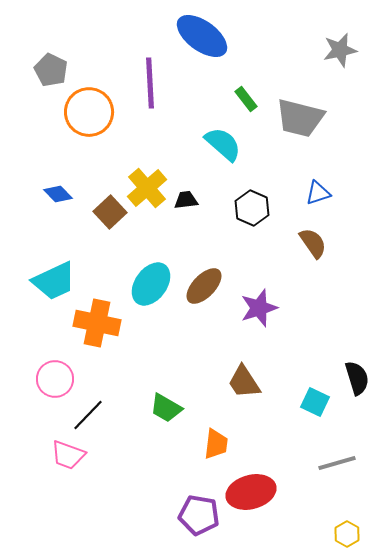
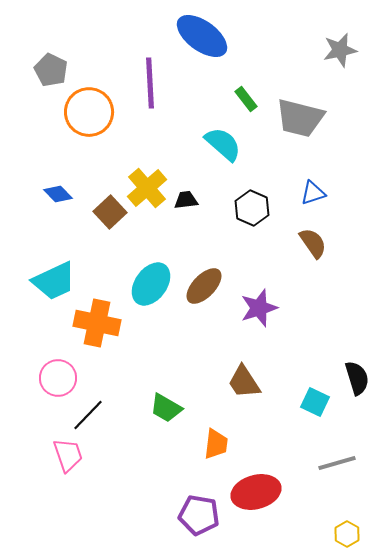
blue triangle: moved 5 px left
pink circle: moved 3 px right, 1 px up
pink trapezoid: rotated 129 degrees counterclockwise
red ellipse: moved 5 px right
